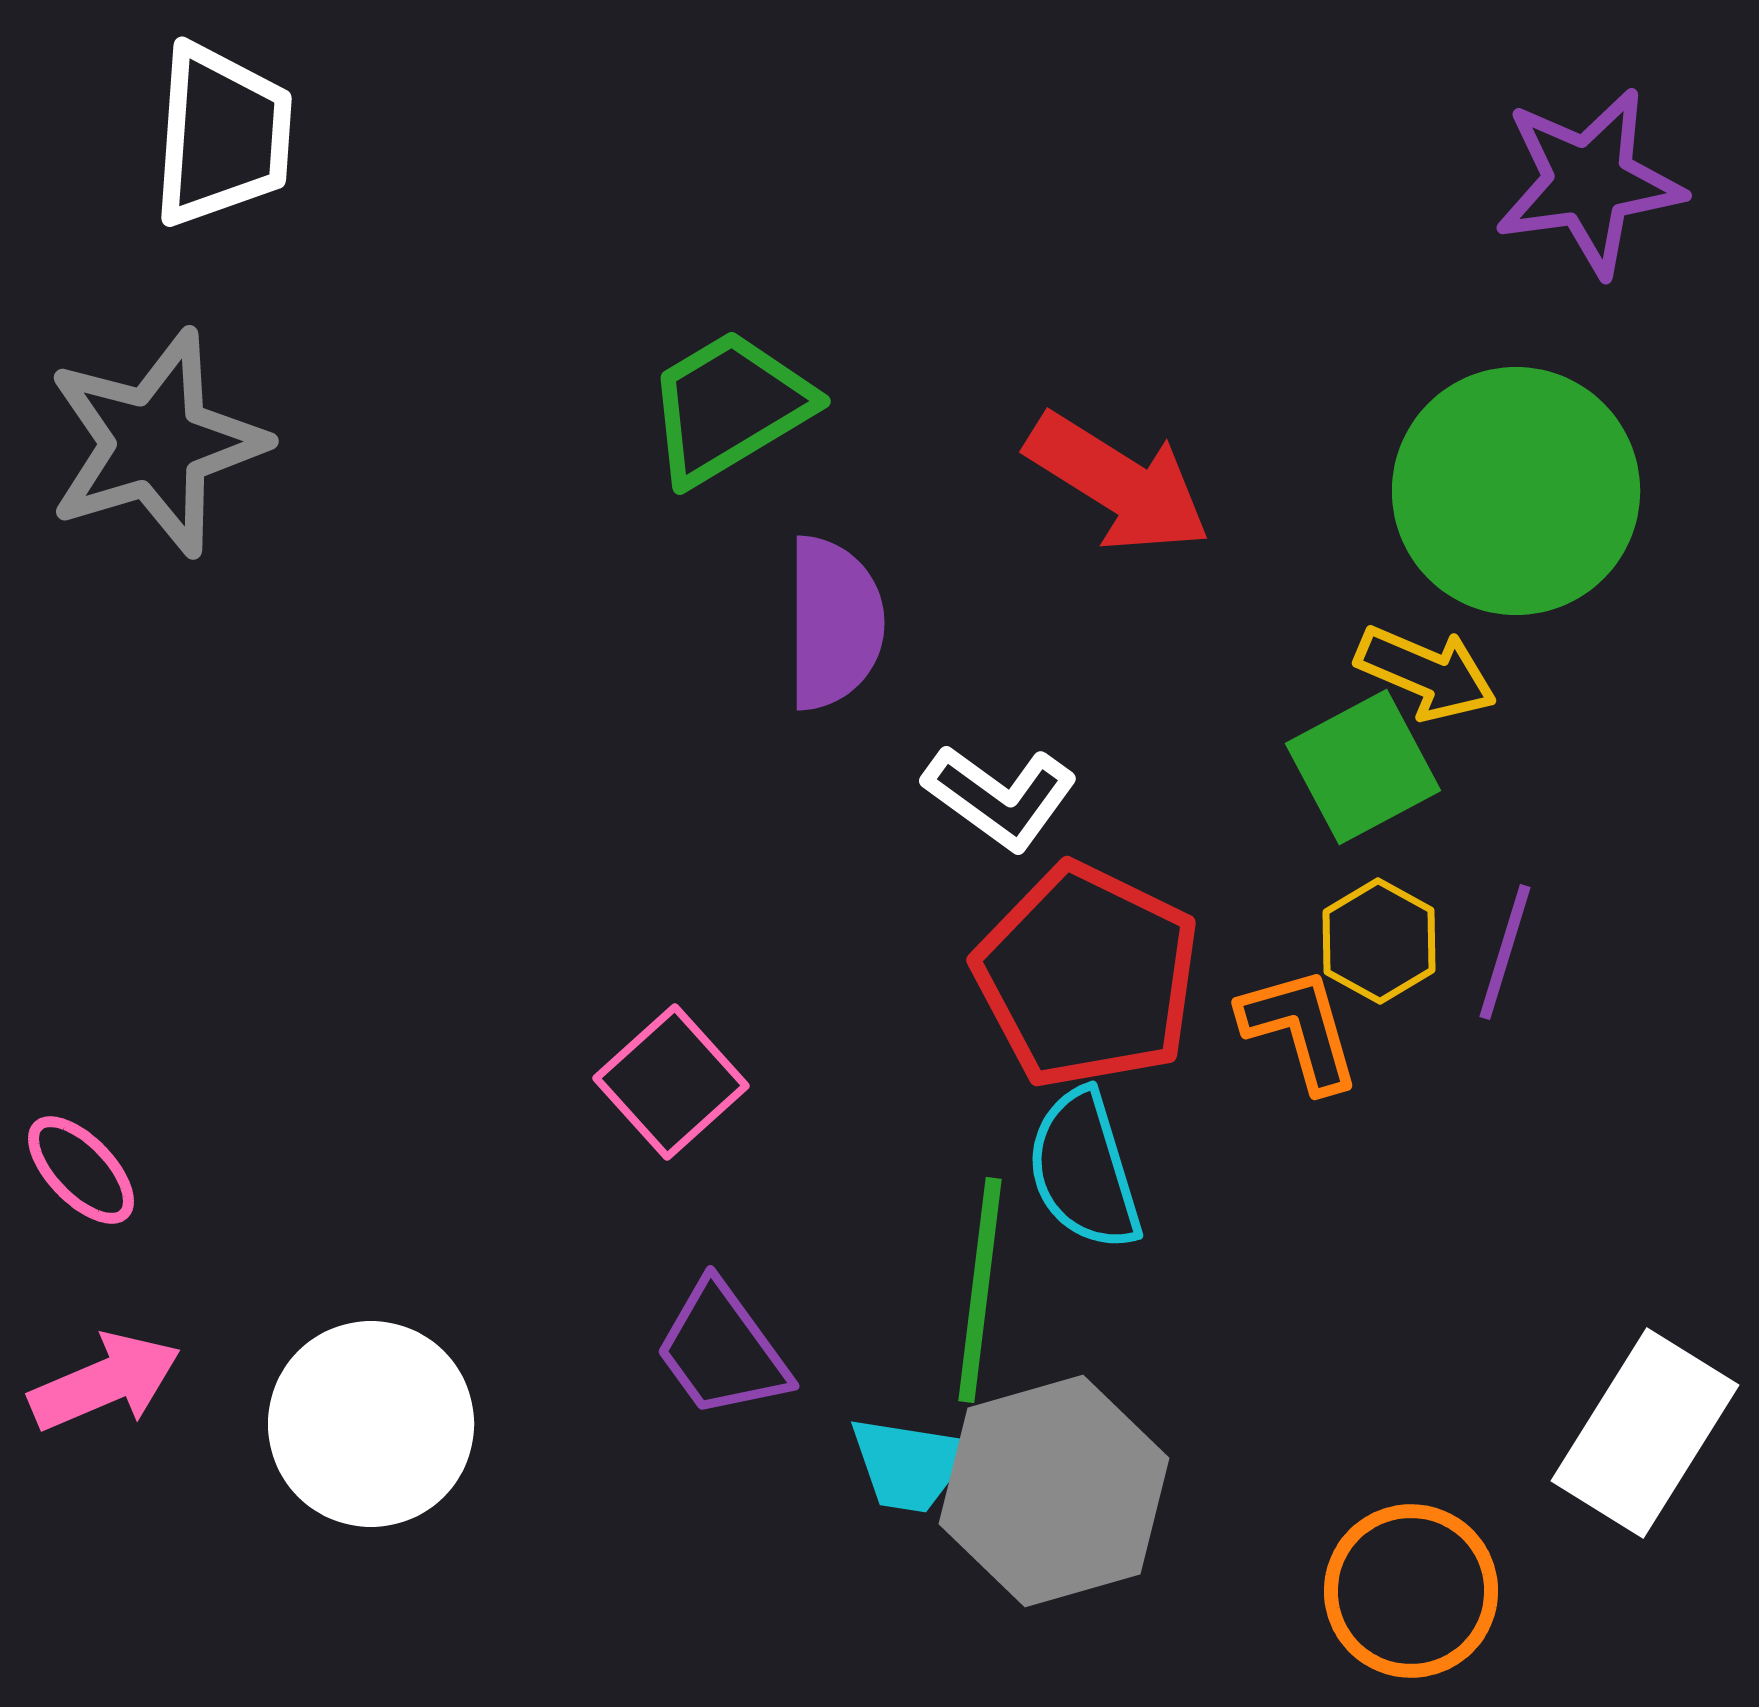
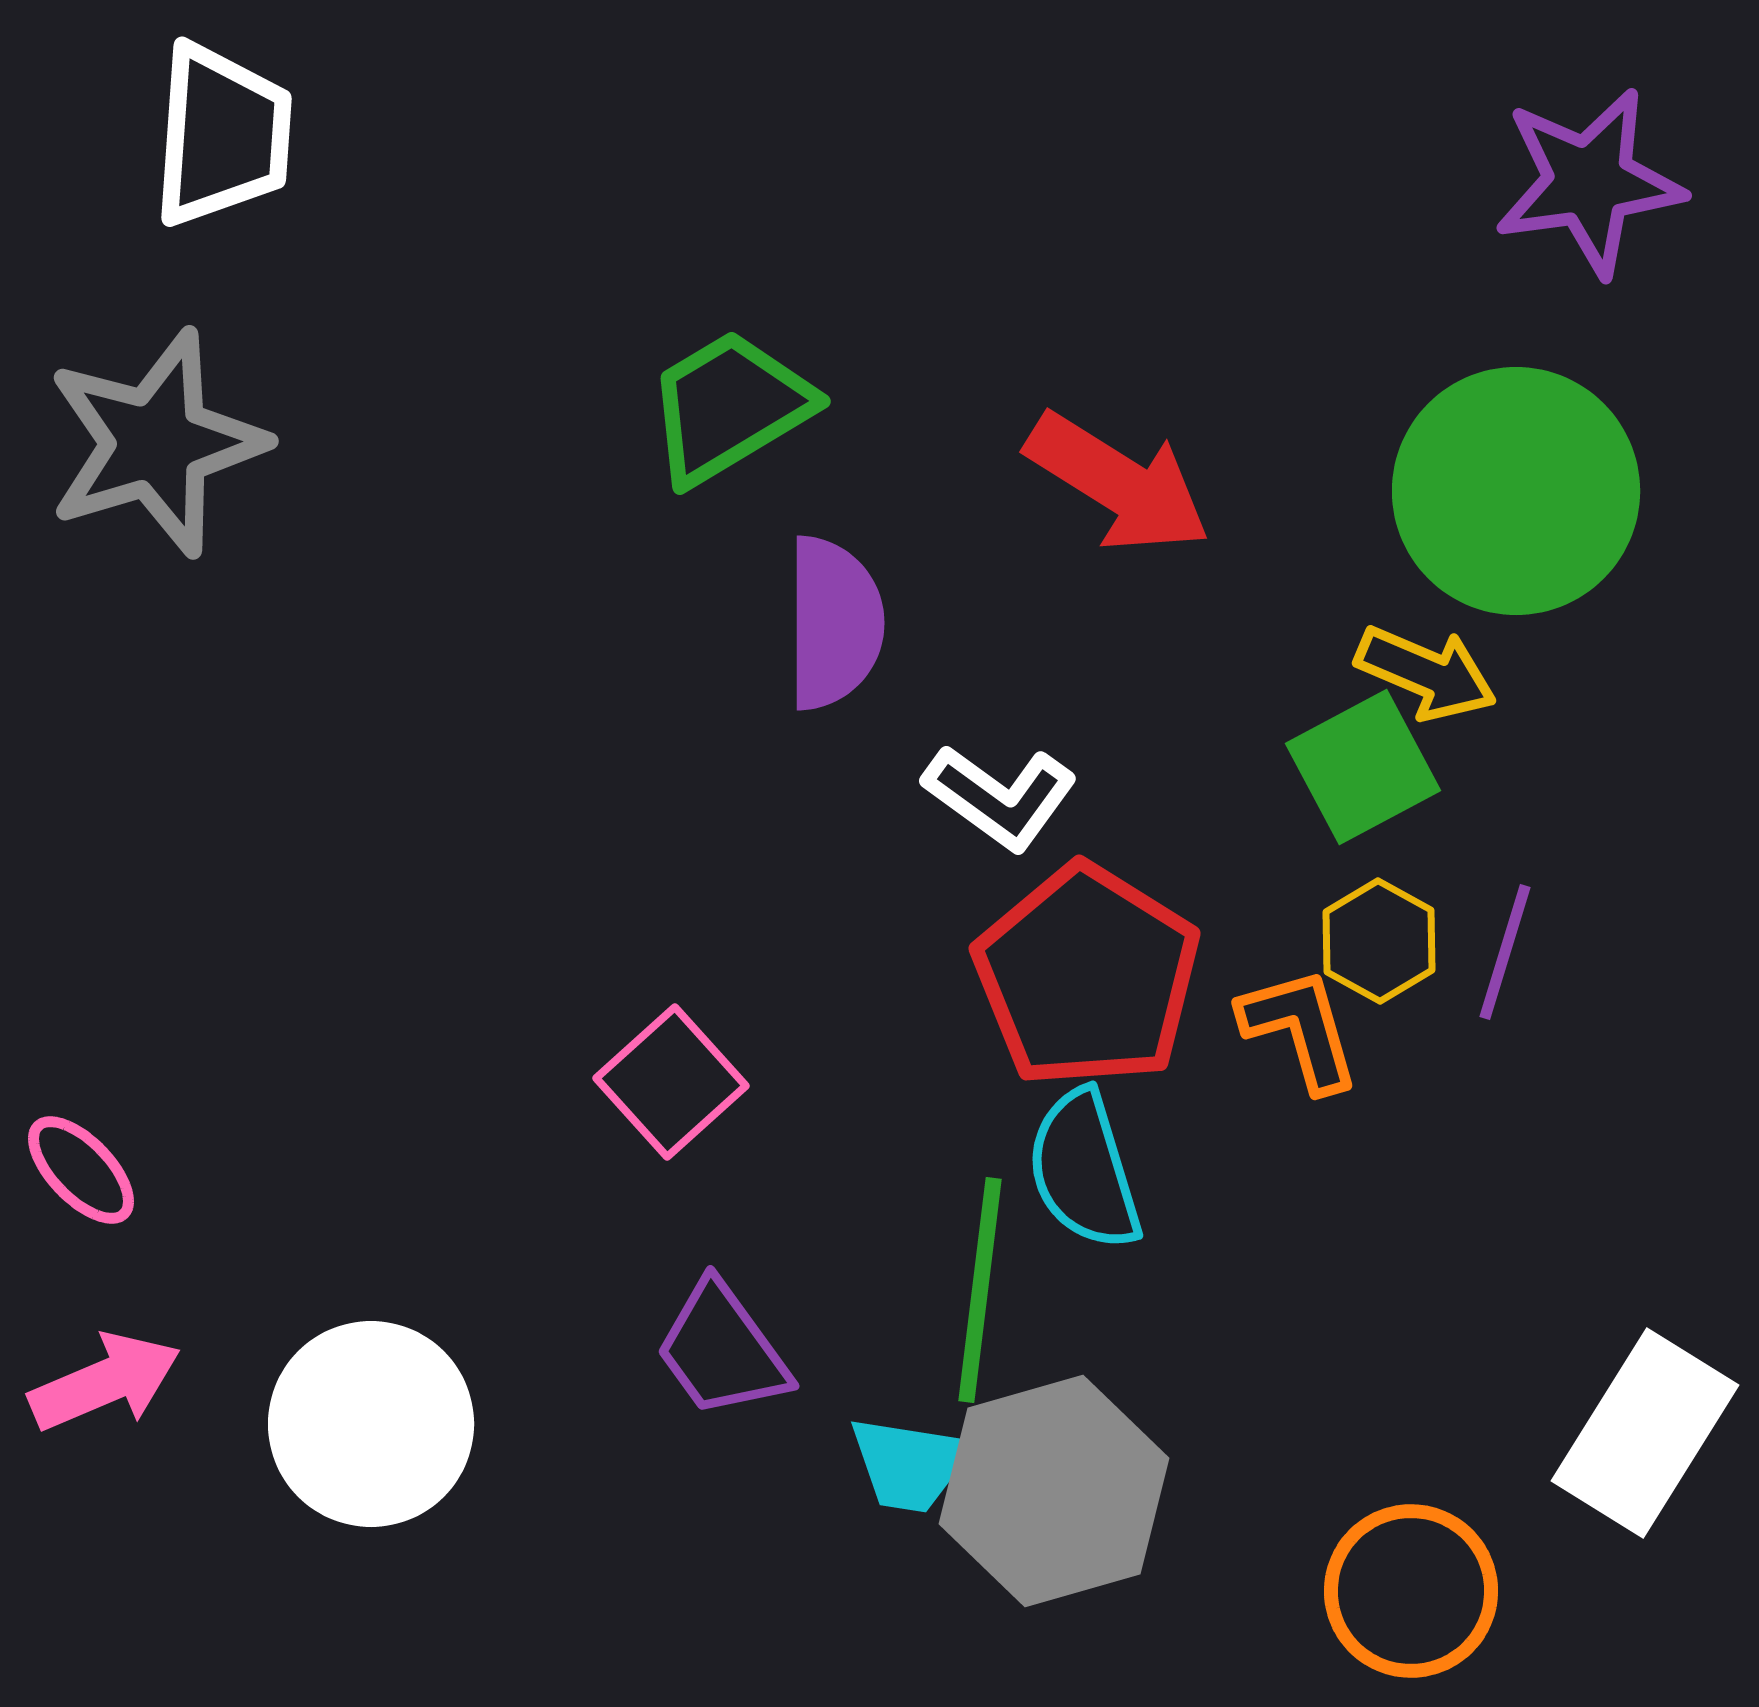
red pentagon: rotated 6 degrees clockwise
